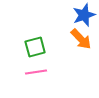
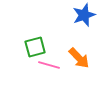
orange arrow: moved 2 px left, 19 px down
pink line: moved 13 px right, 7 px up; rotated 25 degrees clockwise
